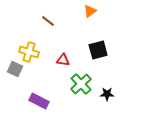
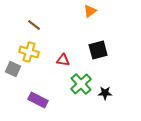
brown line: moved 14 px left, 4 px down
gray square: moved 2 px left
black star: moved 2 px left, 1 px up
purple rectangle: moved 1 px left, 1 px up
